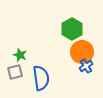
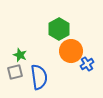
green hexagon: moved 13 px left
orange circle: moved 11 px left, 1 px up
blue cross: moved 1 px right, 2 px up
blue semicircle: moved 2 px left, 1 px up
